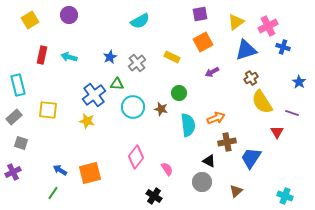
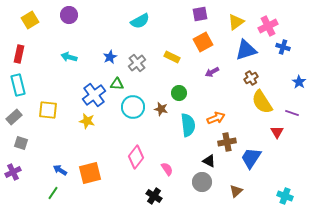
red rectangle at (42, 55): moved 23 px left, 1 px up
